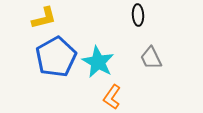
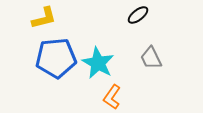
black ellipse: rotated 55 degrees clockwise
blue pentagon: moved 1 px down; rotated 24 degrees clockwise
cyan star: moved 1 px down
